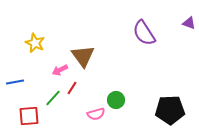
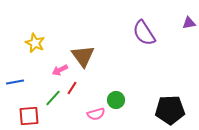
purple triangle: rotated 32 degrees counterclockwise
